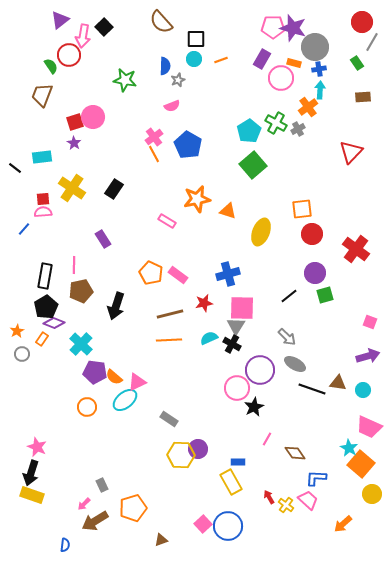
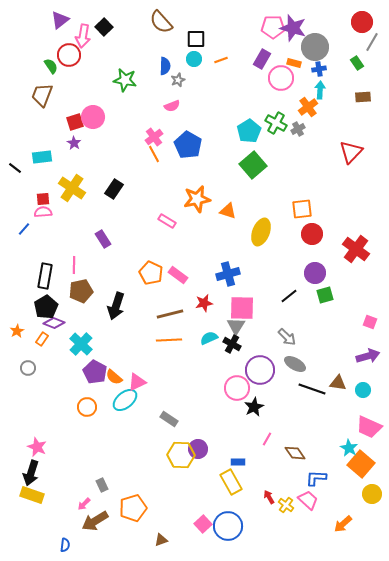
gray circle at (22, 354): moved 6 px right, 14 px down
purple pentagon at (95, 372): rotated 20 degrees clockwise
